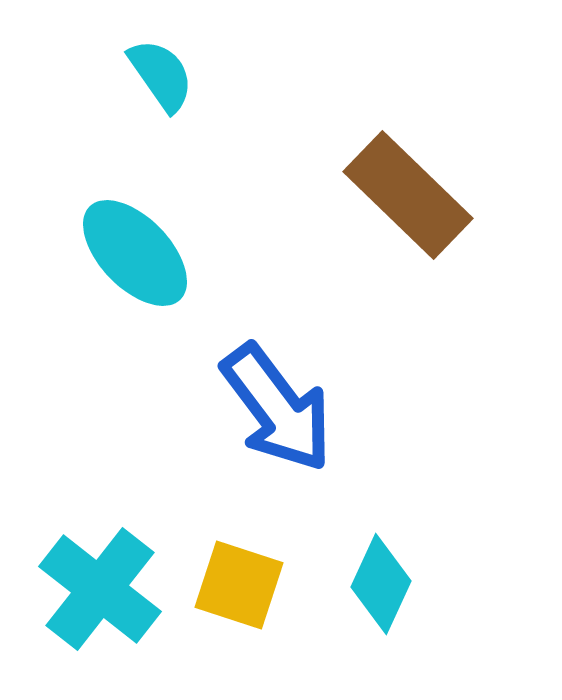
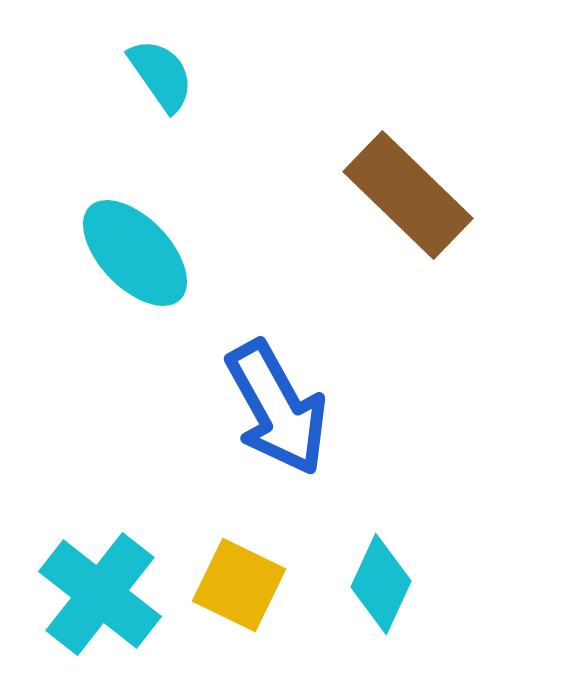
blue arrow: rotated 8 degrees clockwise
yellow square: rotated 8 degrees clockwise
cyan cross: moved 5 px down
